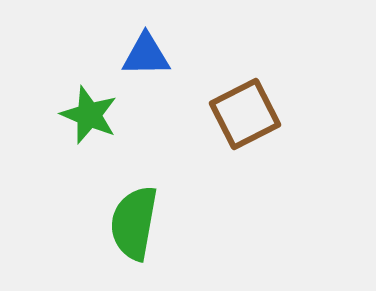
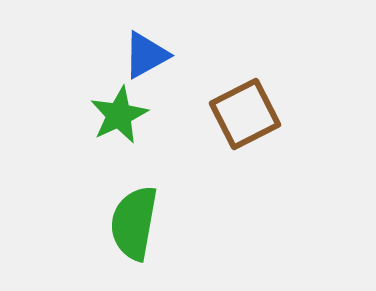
blue triangle: rotated 28 degrees counterclockwise
green star: moved 30 px right; rotated 24 degrees clockwise
